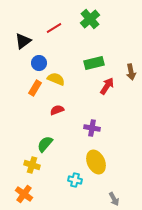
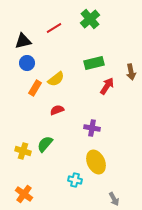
black triangle: rotated 24 degrees clockwise
blue circle: moved 12 px left
yellow semicircle: rotated 120 degrees clockwise
yellow cross: moved 9 px left, 14 px up
